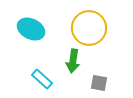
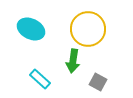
yellow circle: moved 1 px left, 1 px down
cyan rectangle: moved 2 px left
gray square: moved 1 px left, 1 px up; rotated 18 degrees clockwise
